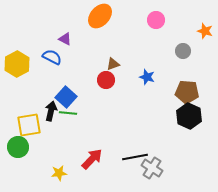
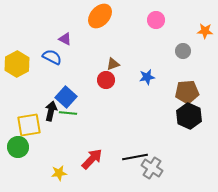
orange star: rotated 14 degrees counterclockwise
blue star: rotated 28 degrees counterclockwise
brown pentagon: rotated 10 degrees counterclockwise
